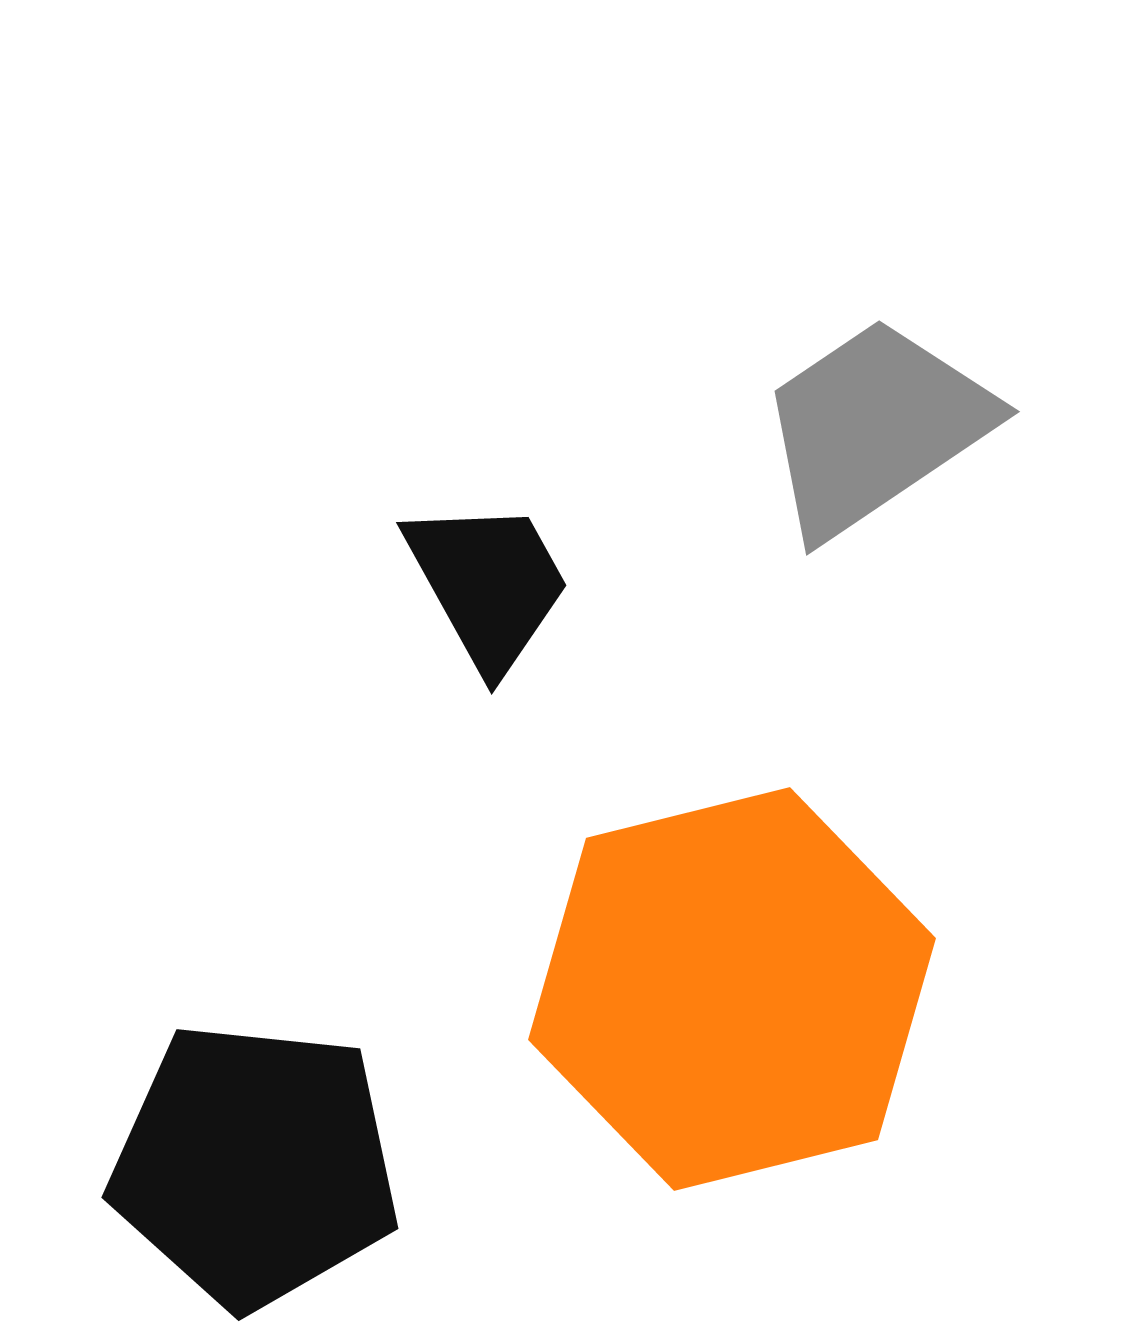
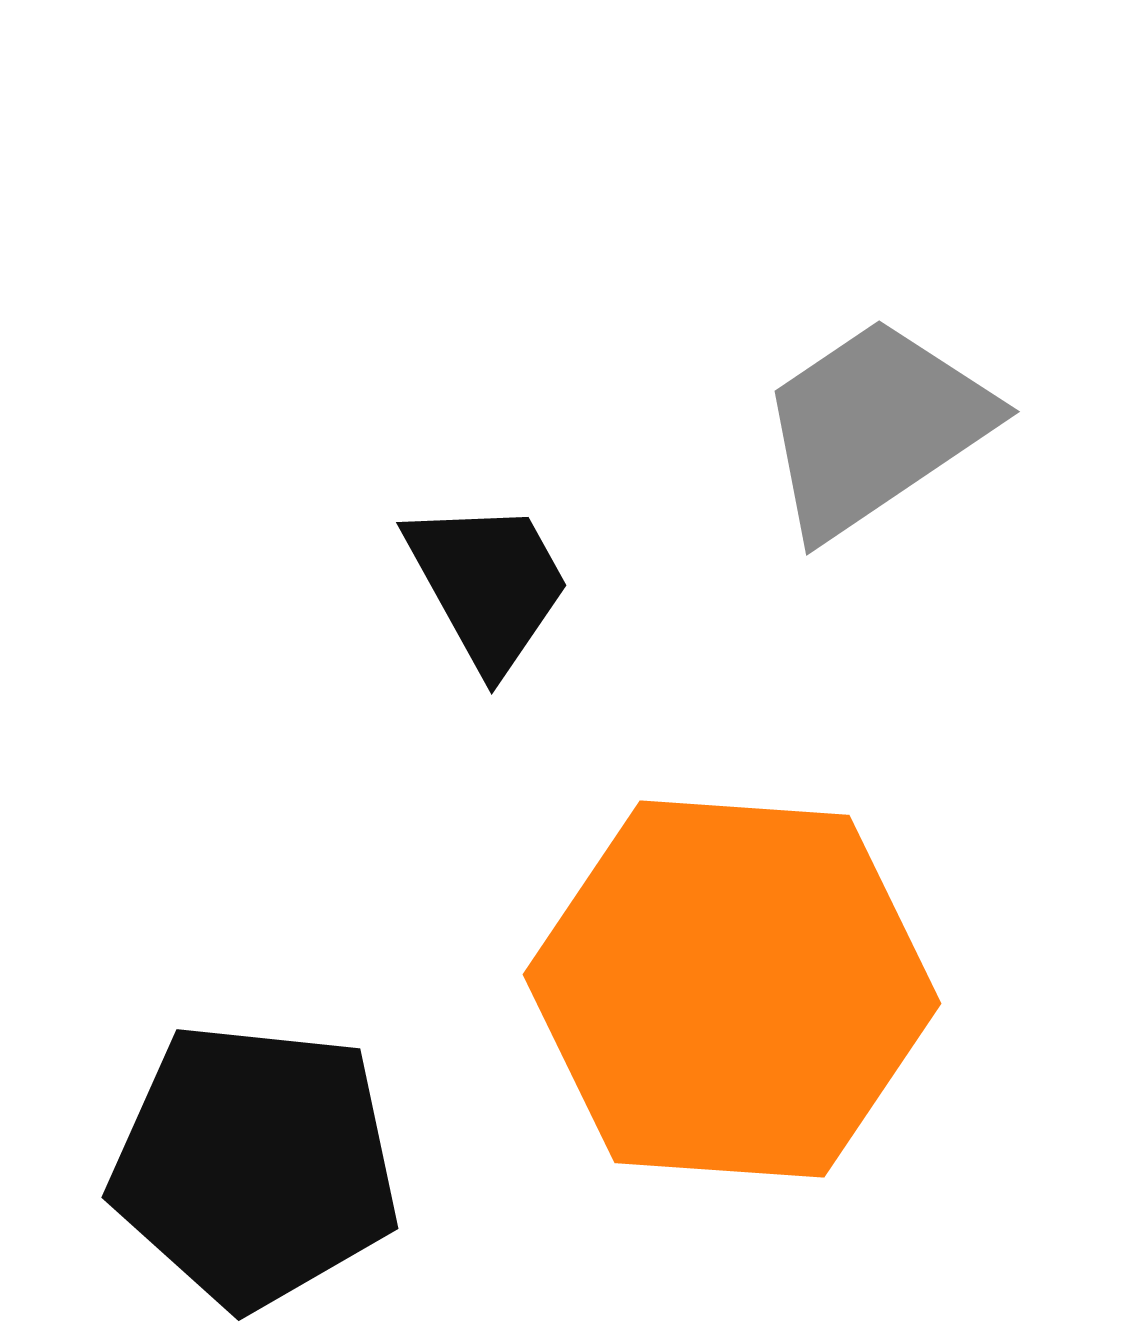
orange hexagon: rotated 18 degrees clockwise
